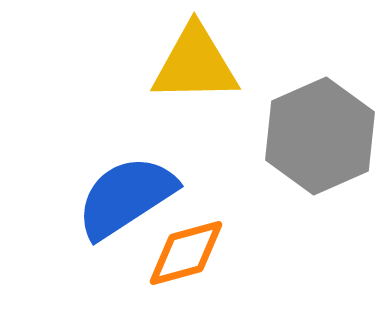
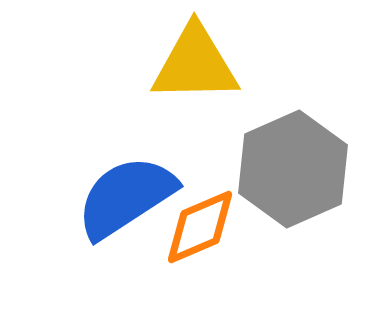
gray hexagon: moved 27 px left, 33 px down
orange diamond: moved 14 px right, 26 px up; rotated 8 degrees counterclockwise
